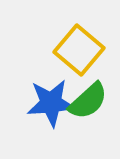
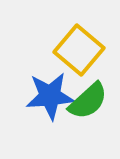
blue star: moved 1 px left, 7 px up
